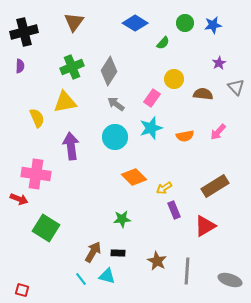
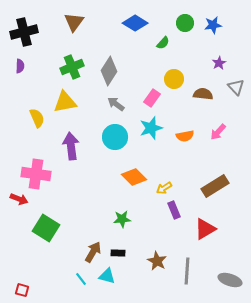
red triangle: moved 3 px down
